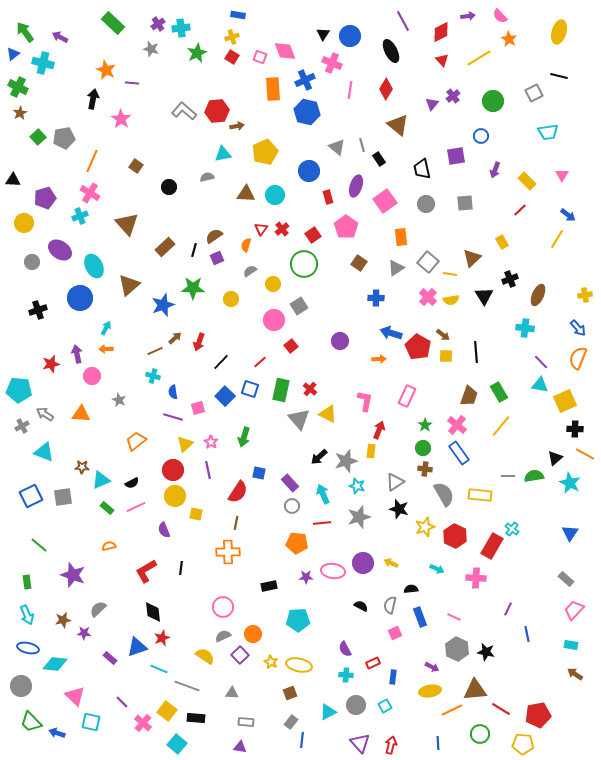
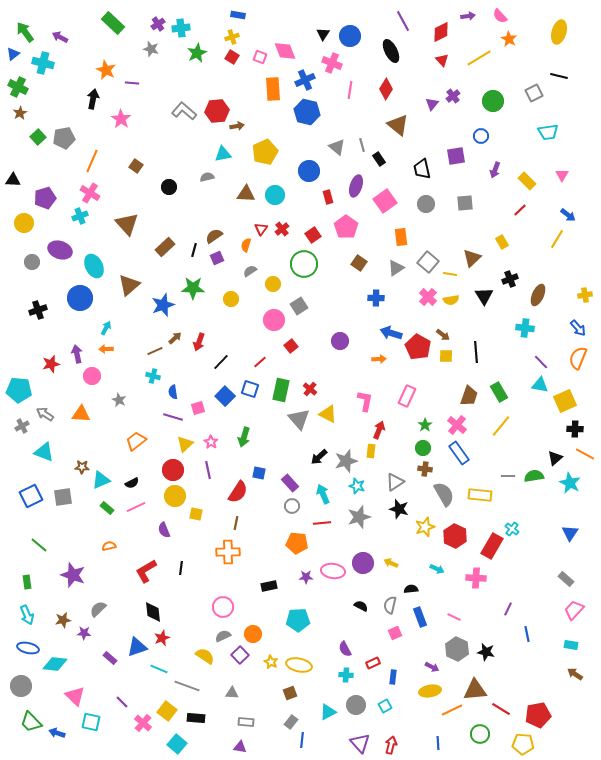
purple ellipse at (60, 250): rotated 15 degrees counterclockwise
